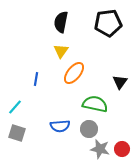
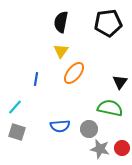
green semicircle: moved 15 px right, 4 px down
gray square: moved 1 px up
red circle: moved 1 px up
